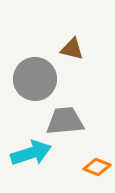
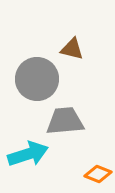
gray circle: moved 2 px right
cyan arrow: moved 3 px left, 1 px down
orange diamond: moved 1 px right, 7 px down
